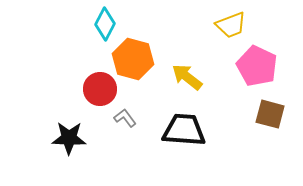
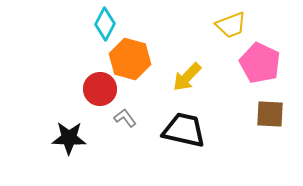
orange hexagon: moved 3 px left
pink pentagon: moved 3 px right, 3 px up
yellow arrow: rotated 84 degrees counterclockwise
brown square: rotated 12 degrees counterclockwise
black trapezoid: rotated 9 degrees clockwise
